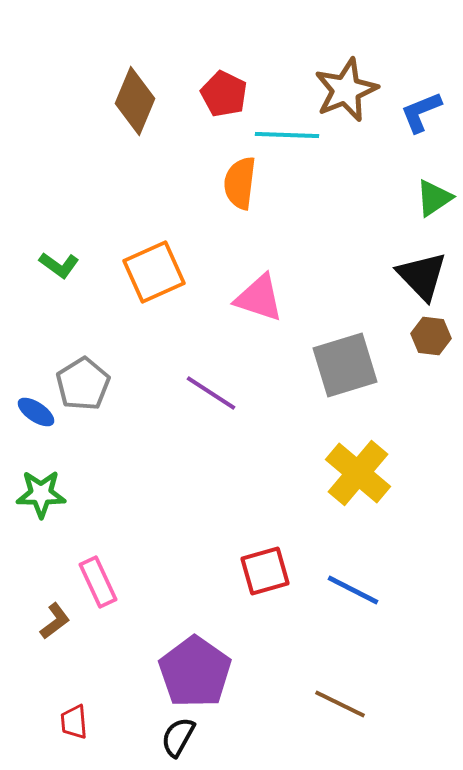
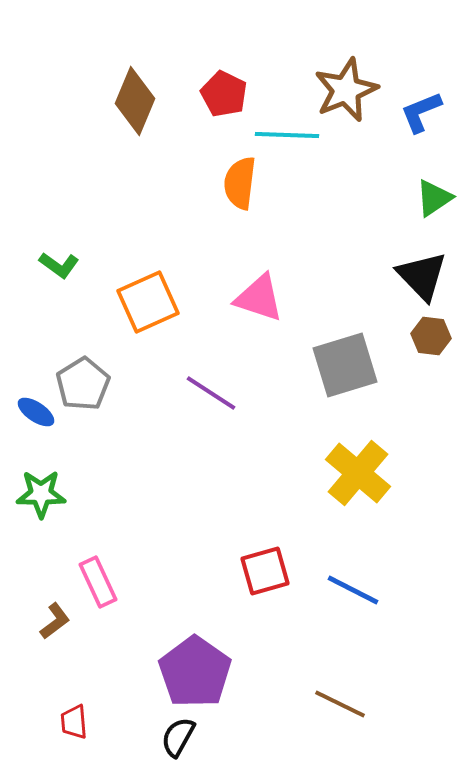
orange square: moved 6 px left, 30 px down
